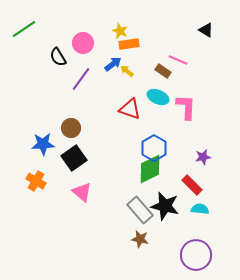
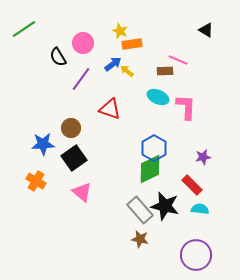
orange rectangle: moved 3 px right
brown rectangle: moved 2 px right; rotated 35 degrees counterclockwise
red triangle: moved 20 px left
